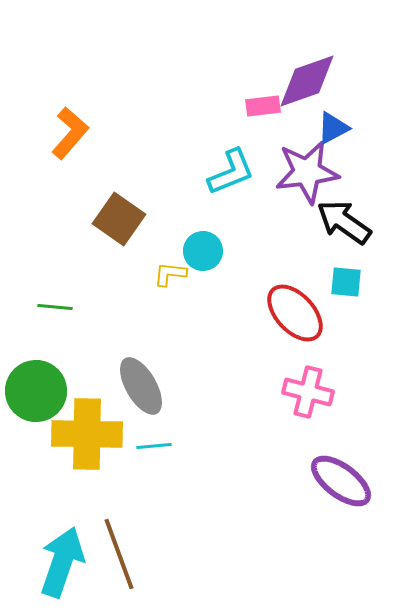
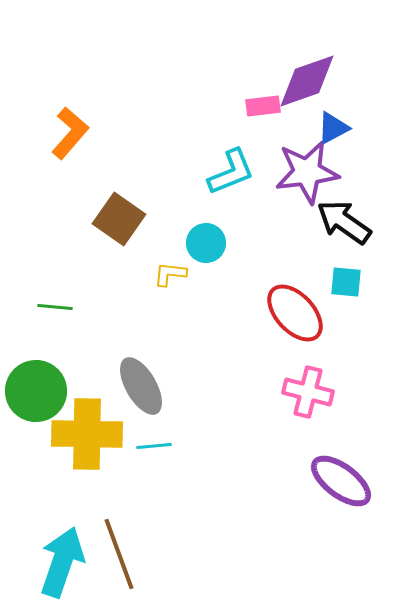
cyan circle: moved 3 px right, 8 px up
